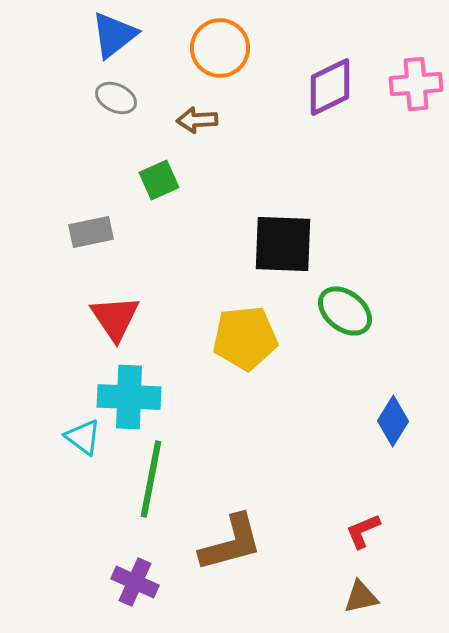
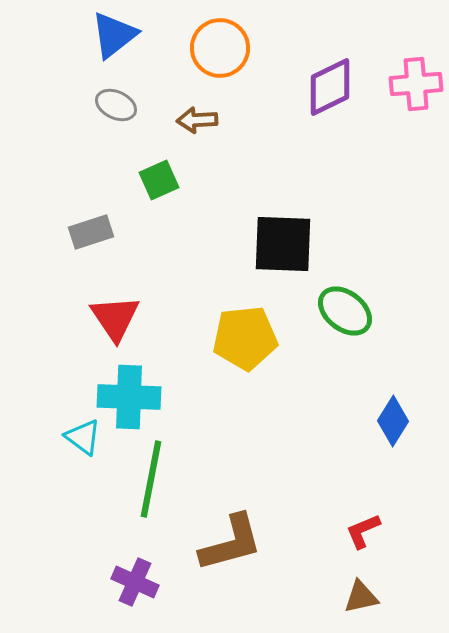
gray ellipse: moved 7 px down
gray rectangle: rotated 6 degrees counterclockwise
